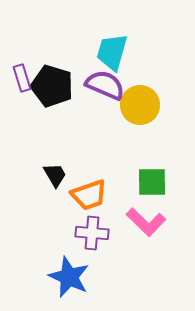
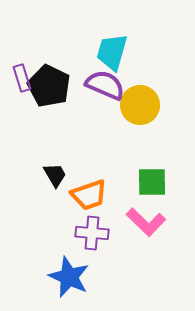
black pentagon: moved 3 px left; rotated 9 degrees clockwise
